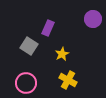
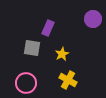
gray square: moved 3 px right, 2 px down; rotated 24 degrees counterclockwise
